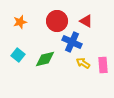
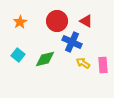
orange star: rotated 16 degrees counterclockwise
